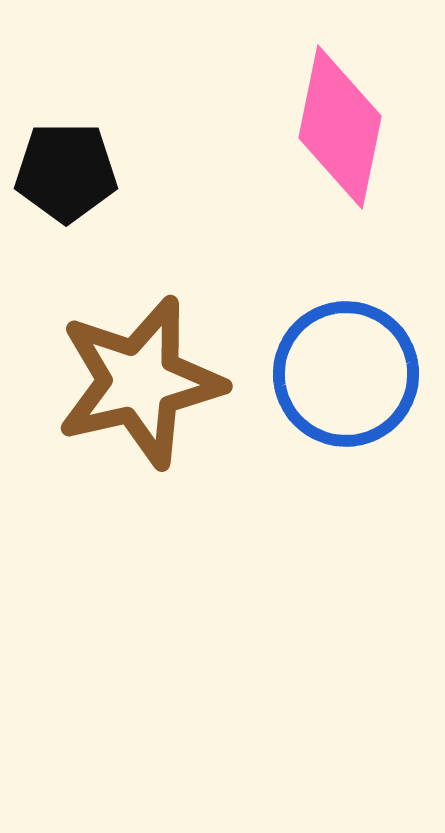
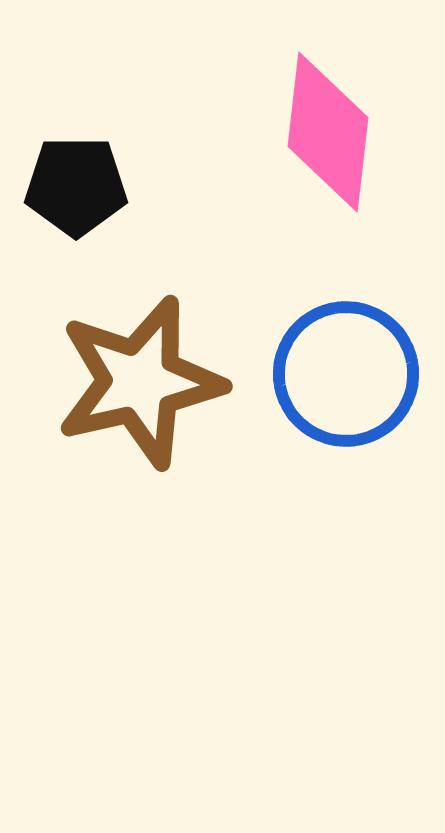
pink diamond: moved 12 px left, 5 px down; rotated 5 degrees counterclockwise
black pentagon: moved 10 px right, 14 px down
